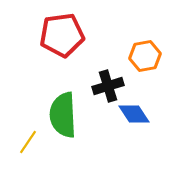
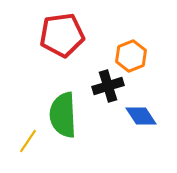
orange hexagon: moved 14 px left; rotated 12 degrees counterclockwise
blue diamond: moved 7 px right, 2 px down
yellow line: moved 1 px up
